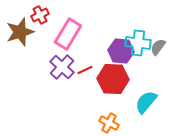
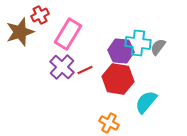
red hexagon: moved 5 px right; rotated 8 degrees clockwise
